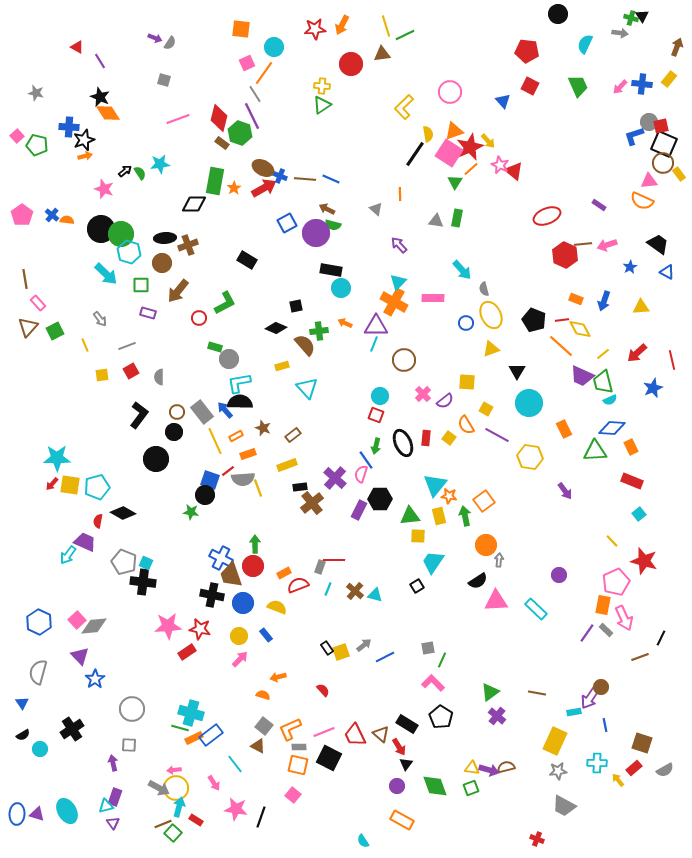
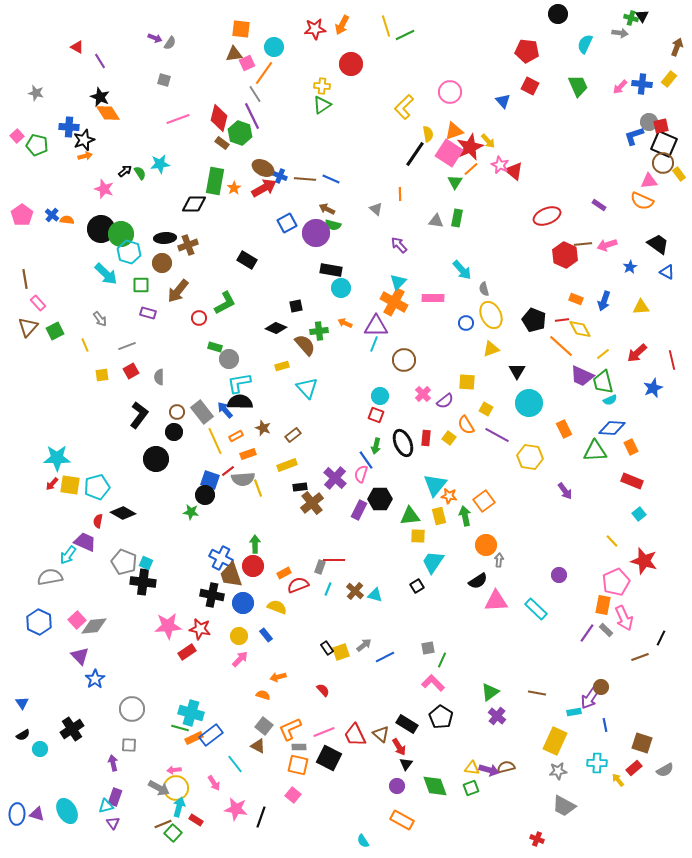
brown triangle at (382, 54): moved 148 px left
gray semicircle at (38, 672): moved 12 px right, 95 px up; rotated 65 degrees clockwise
